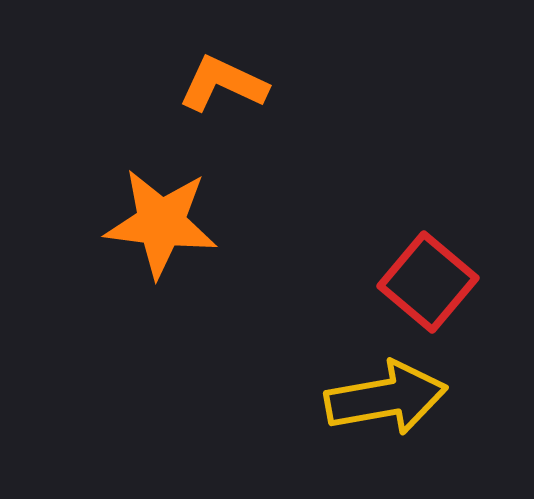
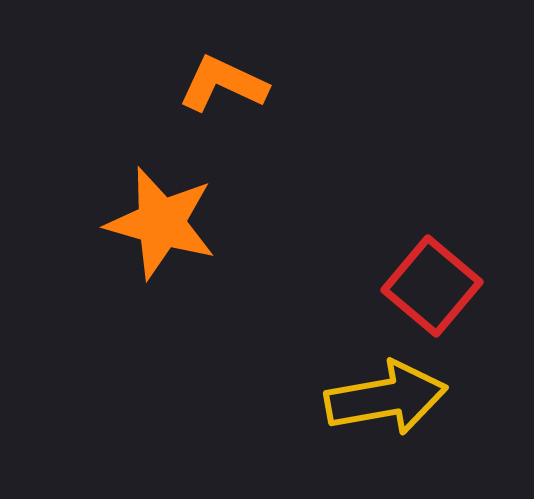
orange star: rotated 9 degrees clockwise
red square: moved 4 px right, 4 px down
